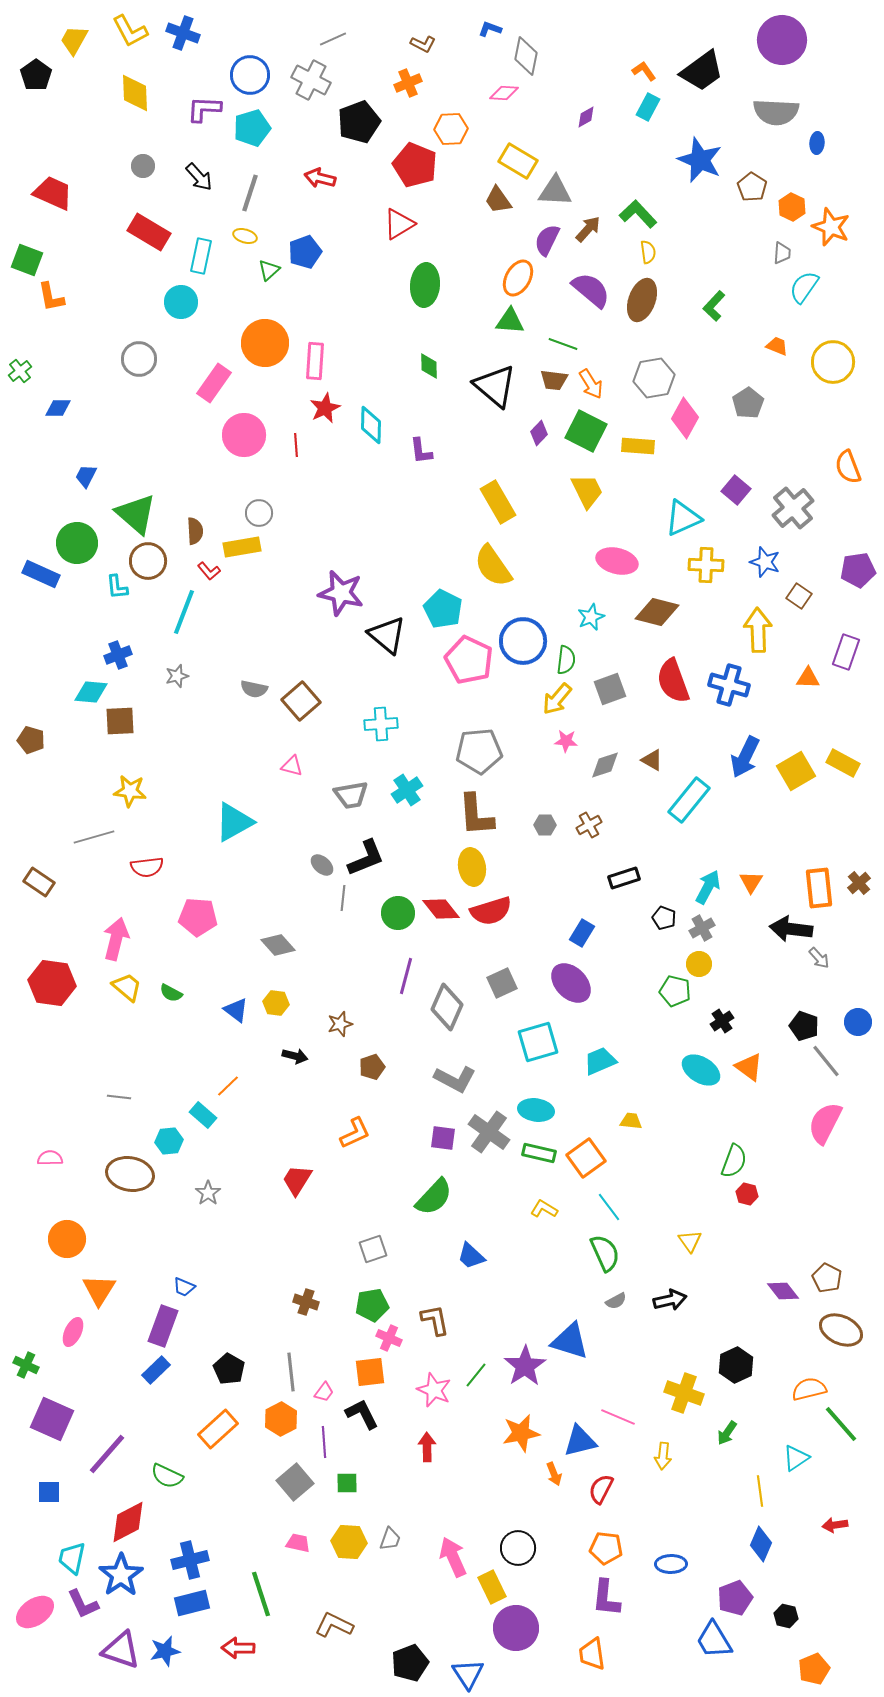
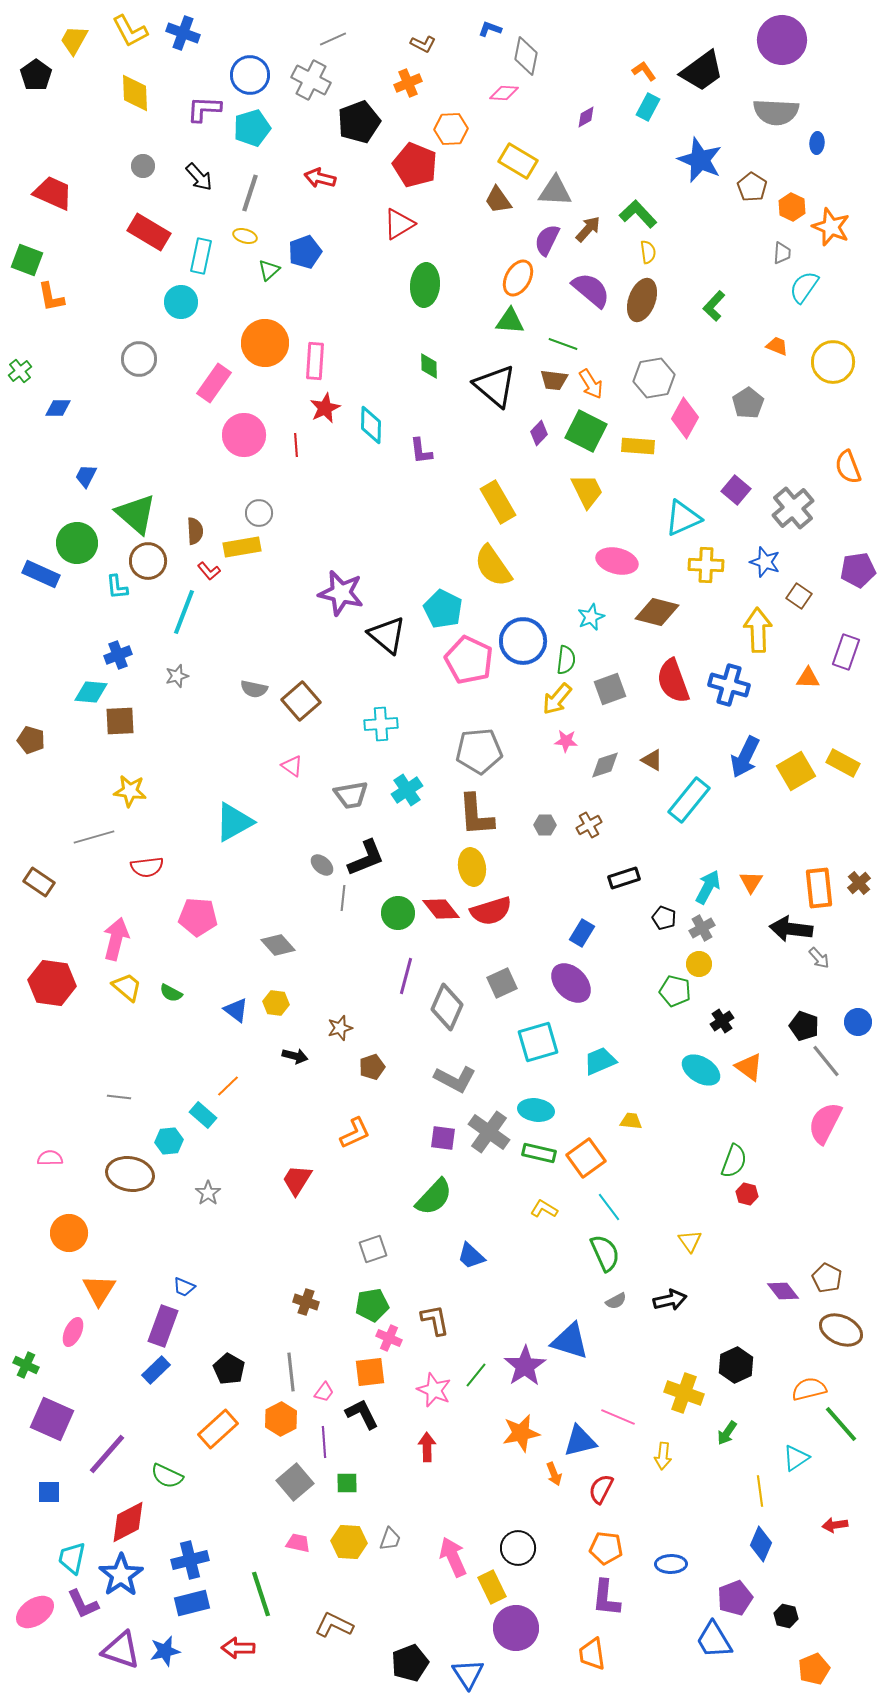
pink triangle at (292, 766): rotated 20 degrees clockwise
brown star at (340, 1024): moved 4 px down
orange circle at (67, 1239): moved 2 px right, 6 px up
